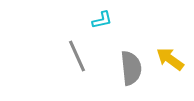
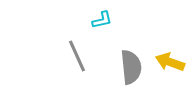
yellow arrow: moved 3 px down; rotated 16 degrees counterclockwise
gray semicircle: moved 1 px up
